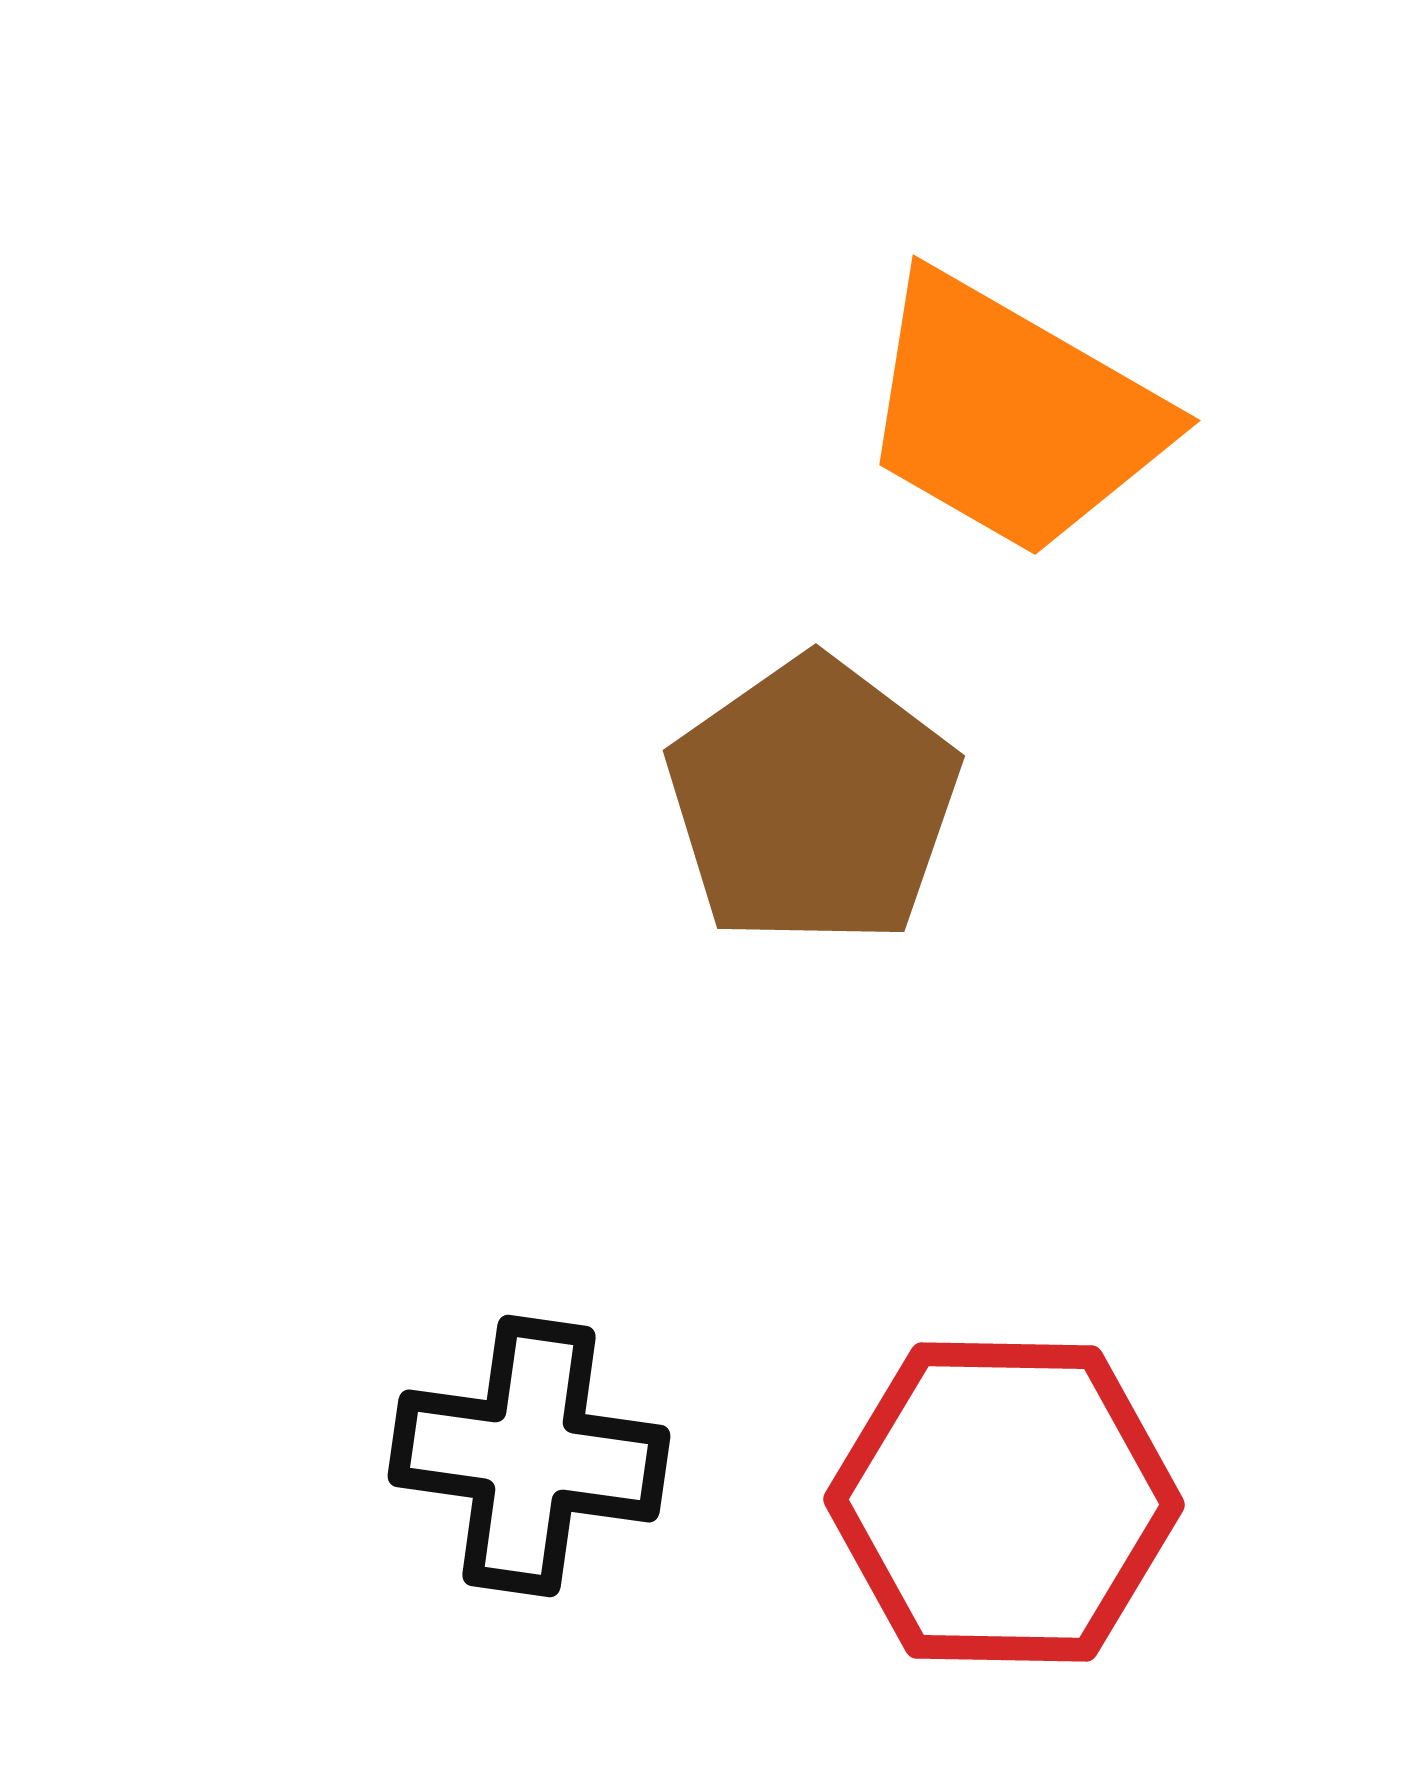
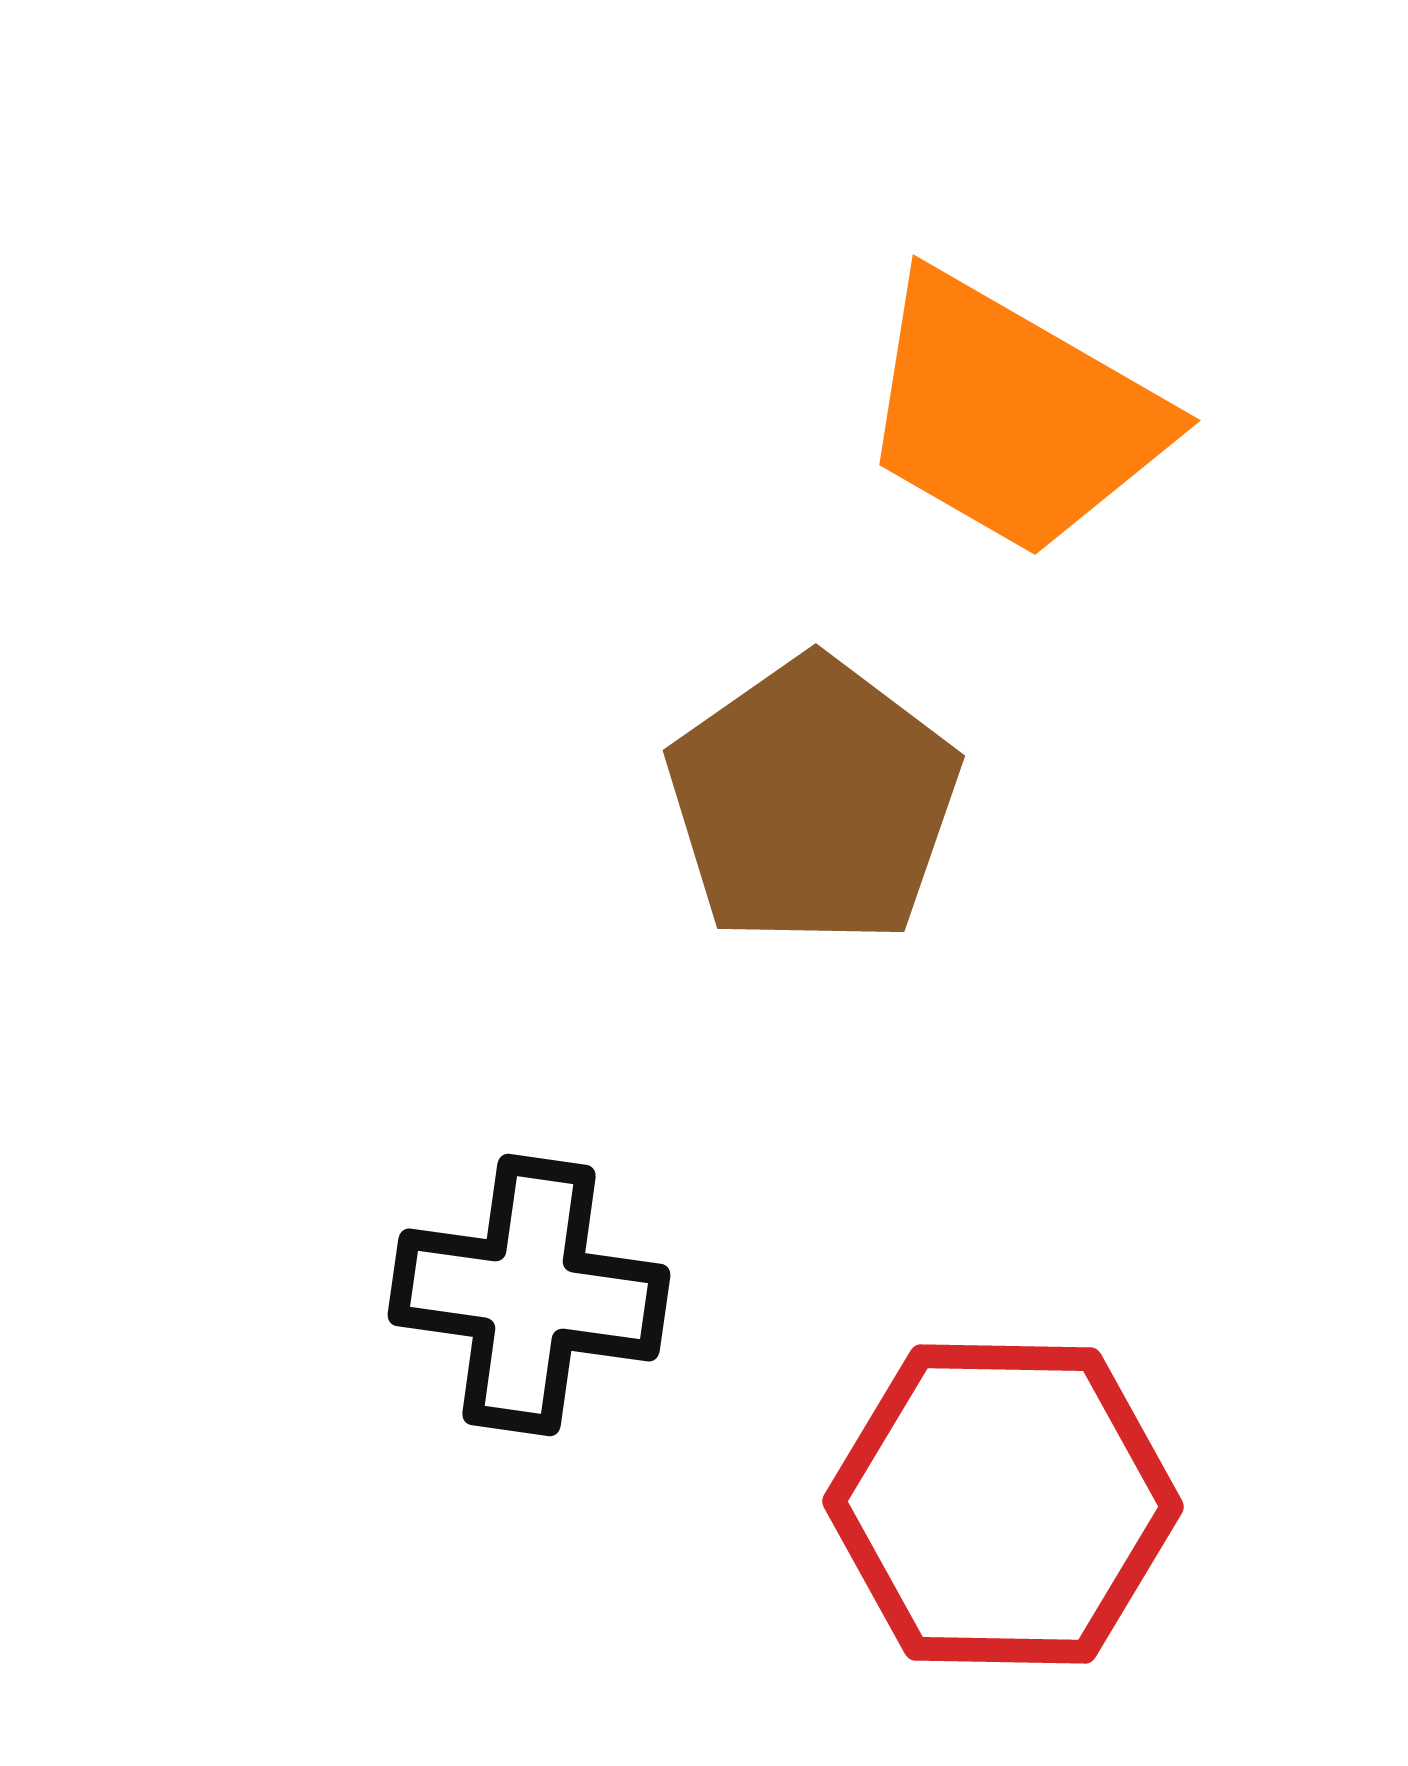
black cross: moved 161 px up
red hexagon: moved 1 px left, 2 px down
